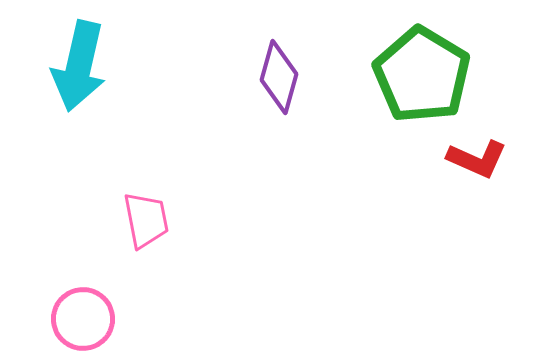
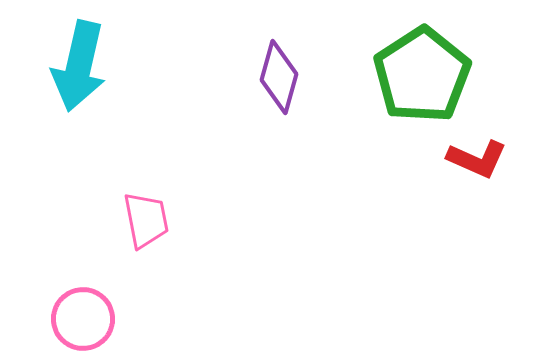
green pentagon: rotated 8 degrees clockwise
